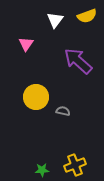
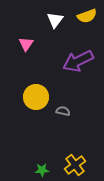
purple arrow: rotated 68 degrees counterclockwise
yellow cross: rotated 15 degrees counterclockwise
